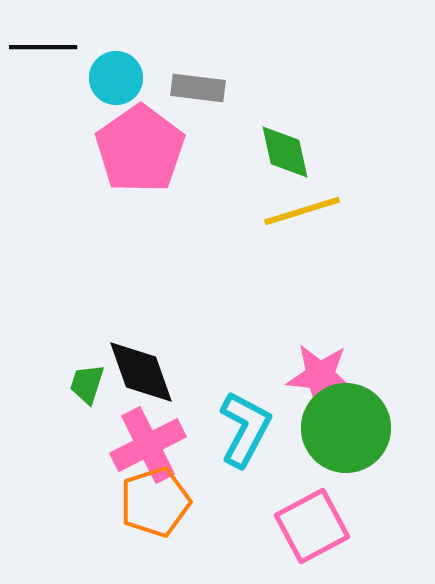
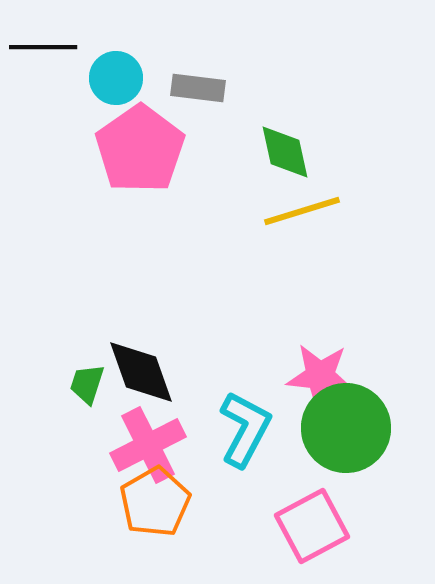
orange pentagon: rotated 12 degrees counterclockwise
